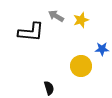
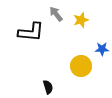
gray arrow: moved 2 px up; rotated 21 degrees clockwise
black semicircle: moved 1 px left, 1 px up
